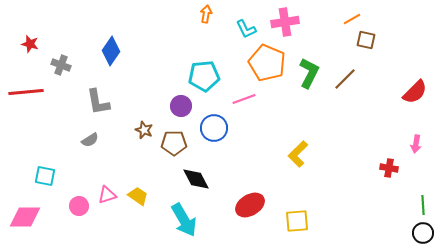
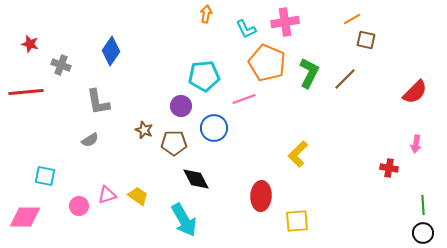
red ellipse: moved 11 px right, 9 px up; rotated 56 degrees counterclockwise
